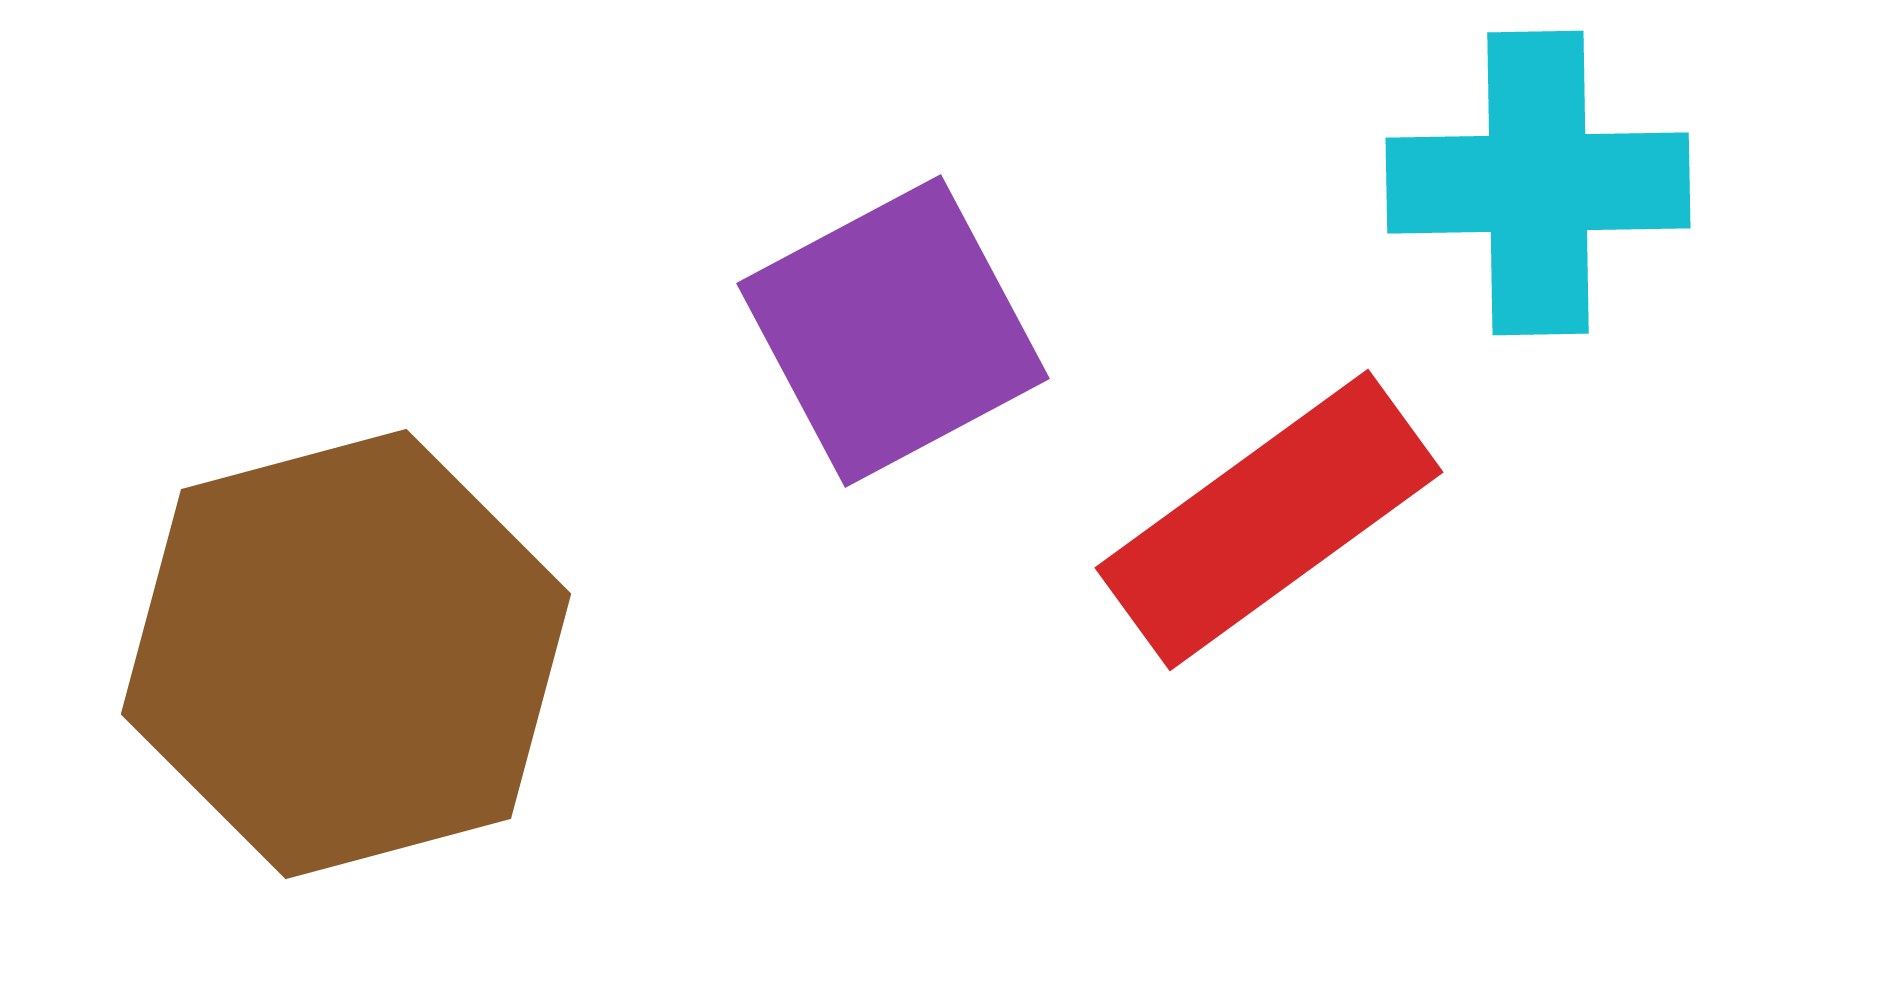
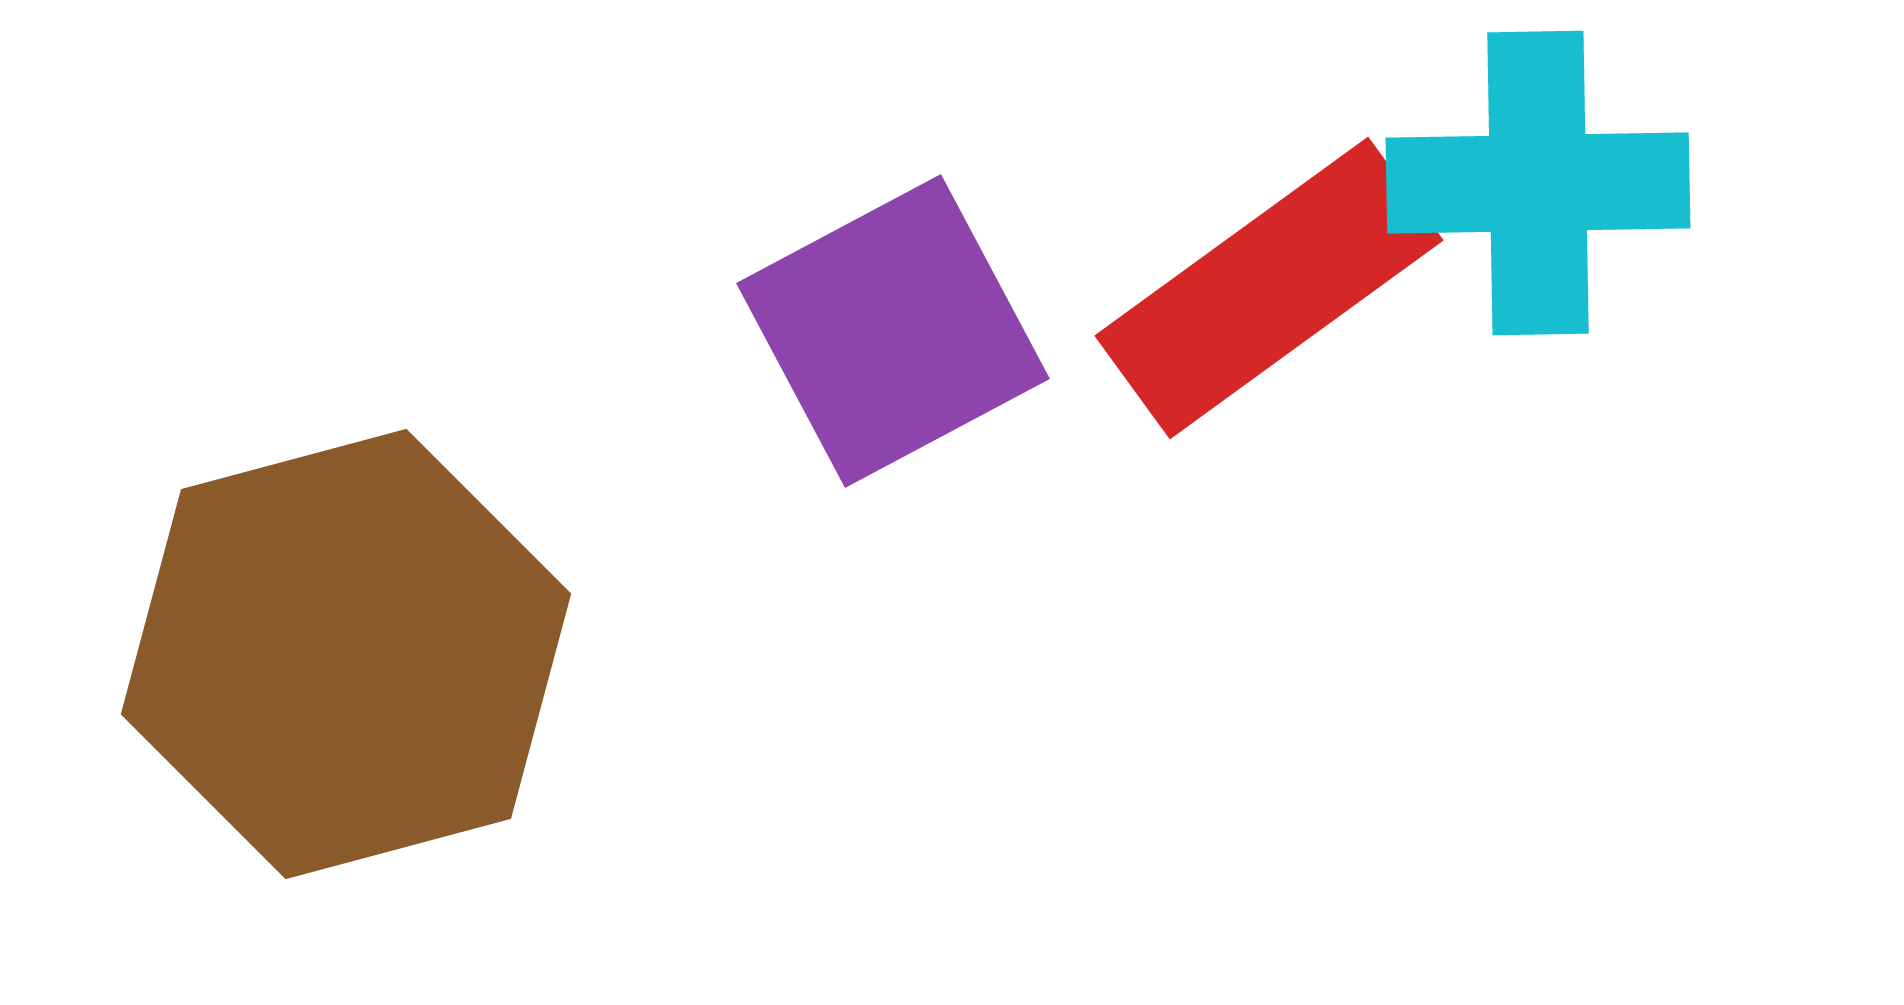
red rectangle: moved 232 px up
